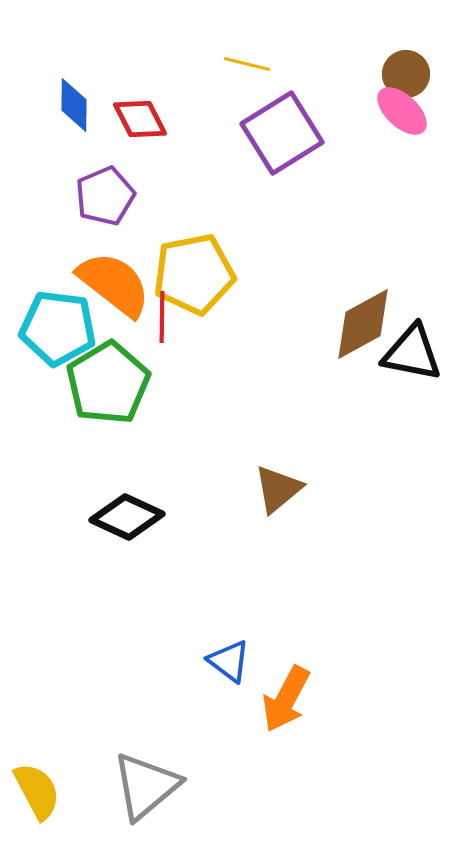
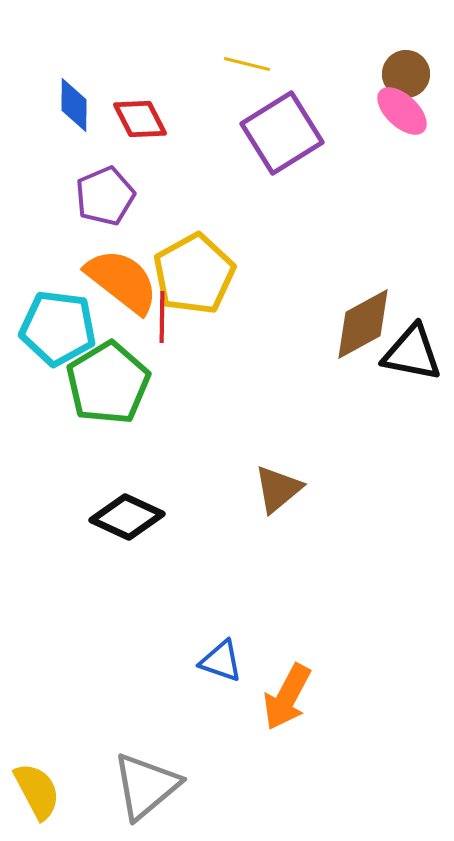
yellow pentagon: rotated 18 degrees counterclockwise
orange semicircle: moved 8 px right, 3 px up
blue triangle: moved 8 px left; rotated 18 degrees counterclockwise
orange arrow: moved 1 px right, 2 px up
